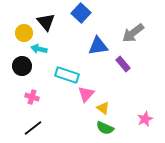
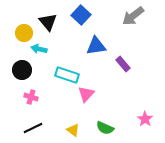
blue square: moved 2 px down
black triangle: moved 2 px right
gray arrow: moved 17 px up
blue triangle: moved 2 px left
black circle: moved 4 px down
pink cross: moved 1 px left
yellow triangle: moved 30 px left, 22 px down
pink star: rotated 14 degrees counterclockwise
black line: rotated 12 degrees clockwise
